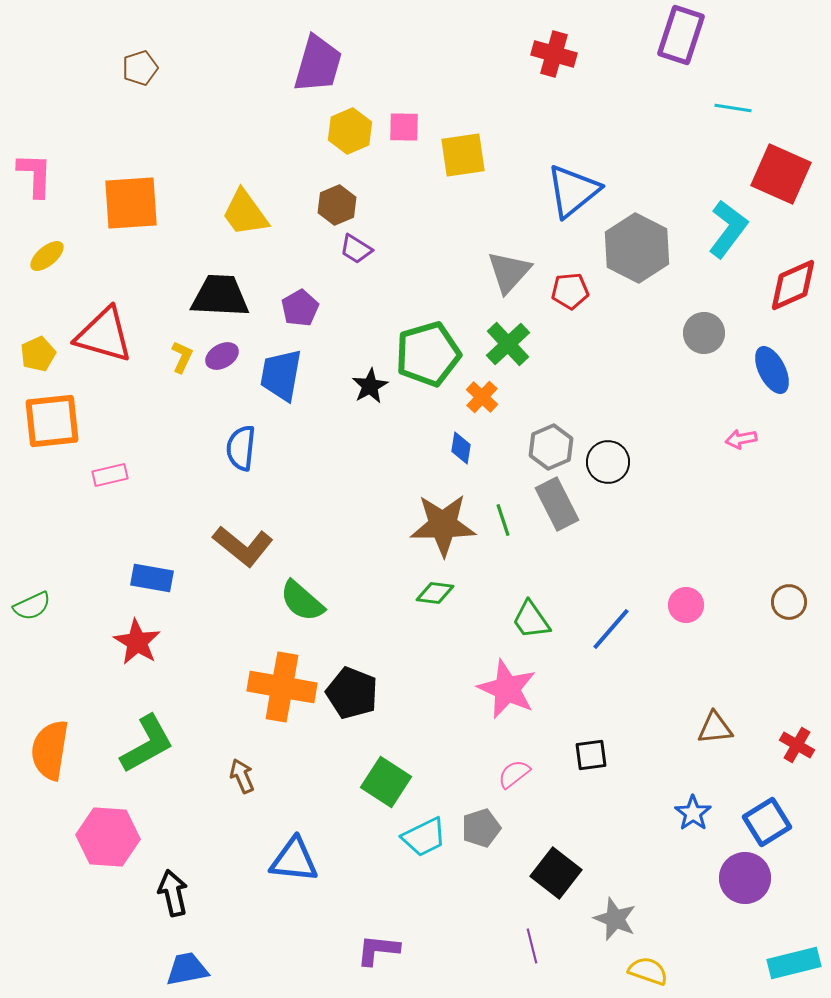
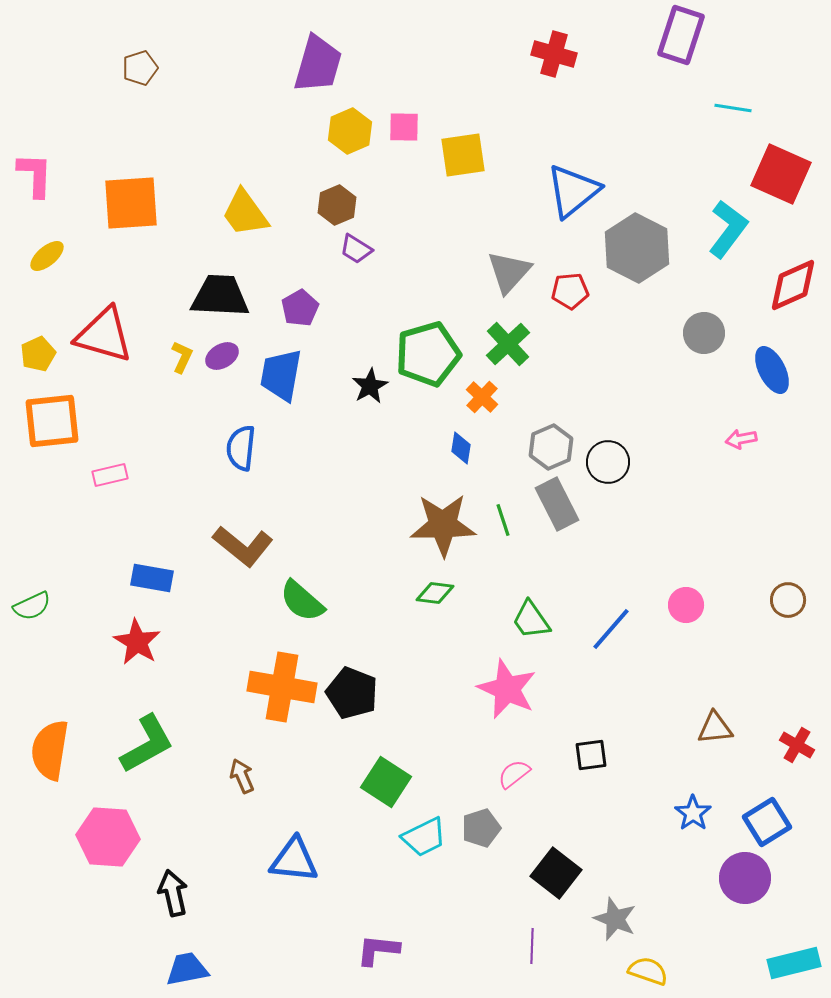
brown circle at (789, 602): moved 1 px left, 2 px up
purple line at (532, 946): rotated 16 degrees clockwise
